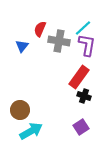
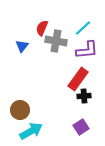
red semicircle: moved 2 px right, 1 px up
gray cross: moved 3 px left
purple L-shape: moved 5 px down; rotated 75 degrees clockwise
red rectangle: moved 1 px left, 2 px down
black cross: rotated 24 degrees counterclockwise
